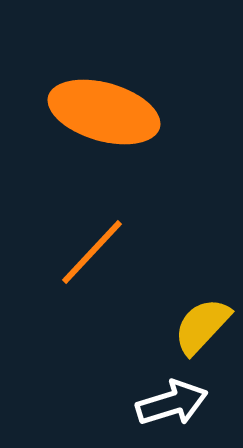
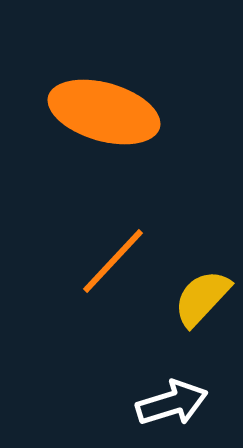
orange line: moved 21 px right, 9 px down
yellow semicircle: moved 28 px up
